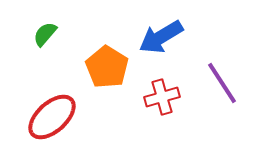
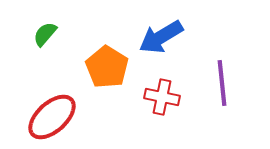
purple line: rotated 27 degrees clockwise
red cross: rotated 28 degrees clockwise
